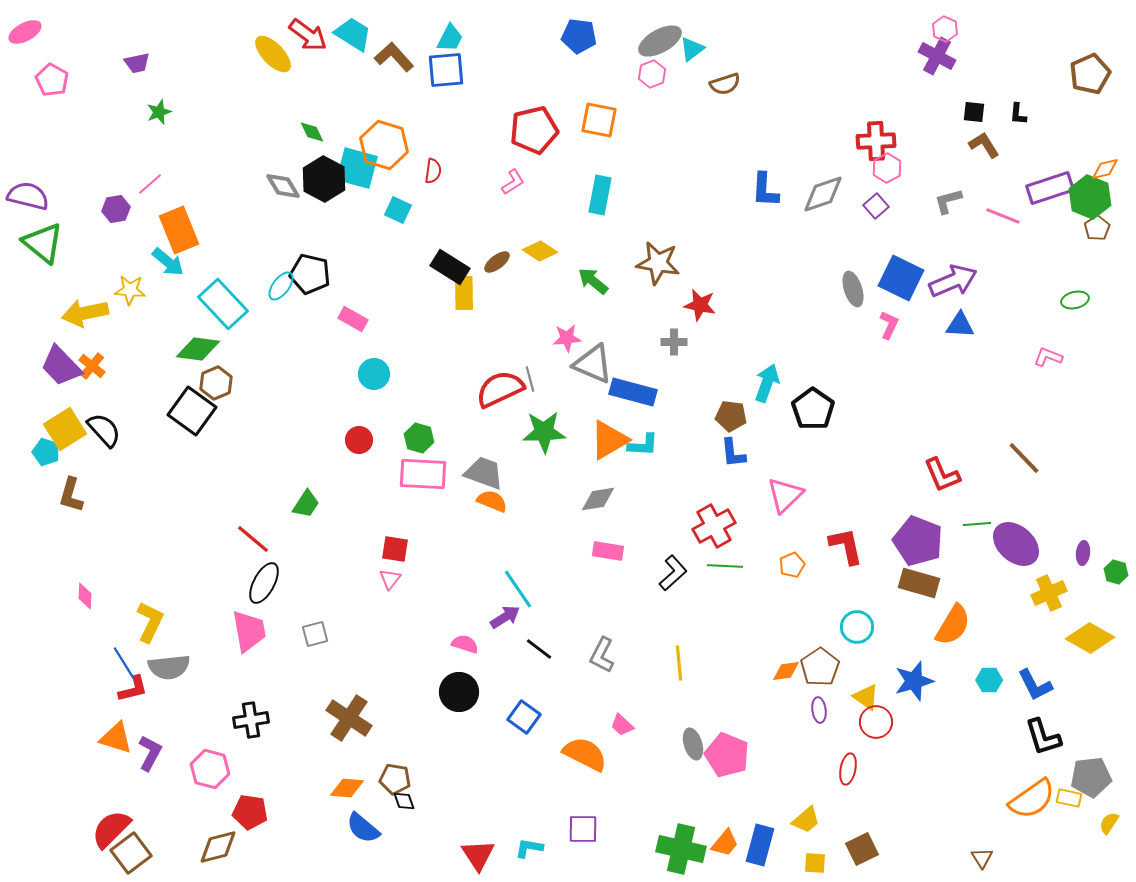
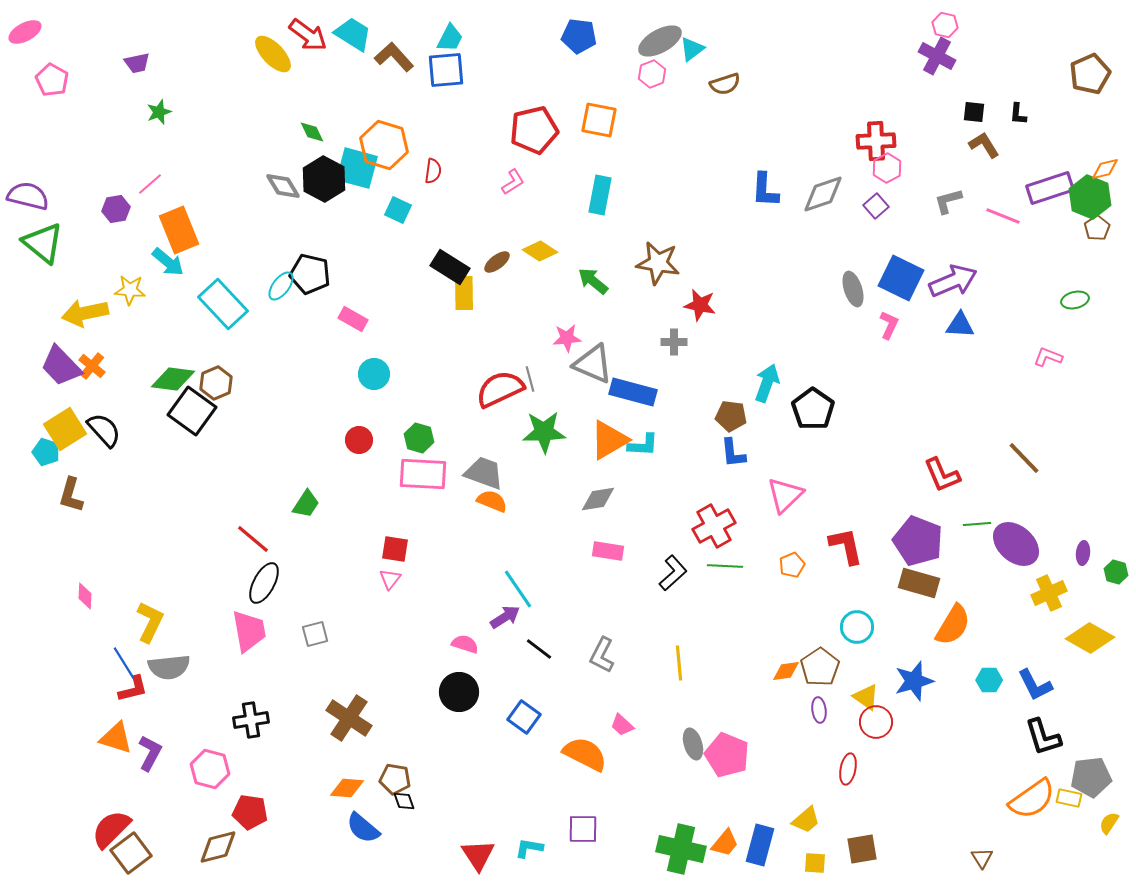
pink hexagon at (945, 29): moved 4 px up; rotated 10 degrees counterclockwise
green diamond at (198, 349): moved 25 px left, 30 px down
brown square at (862, 849): rotated 16 degrees clockwise
